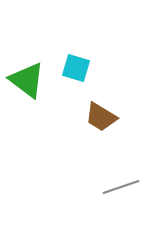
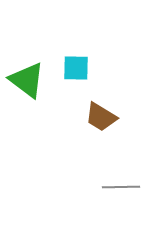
cyan square: rotated 16 degrees counterclockwise
gray line: rotated 18 degrees clockwise
